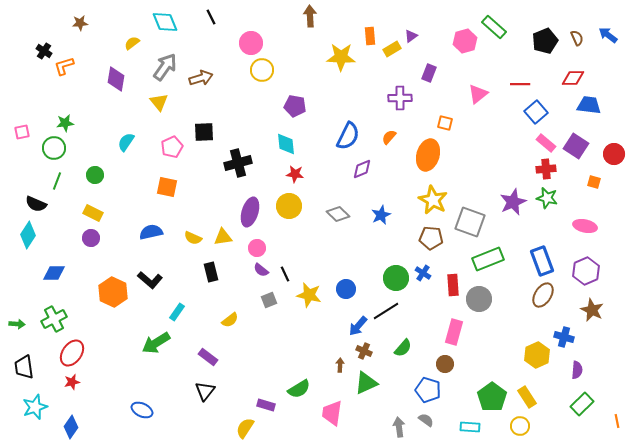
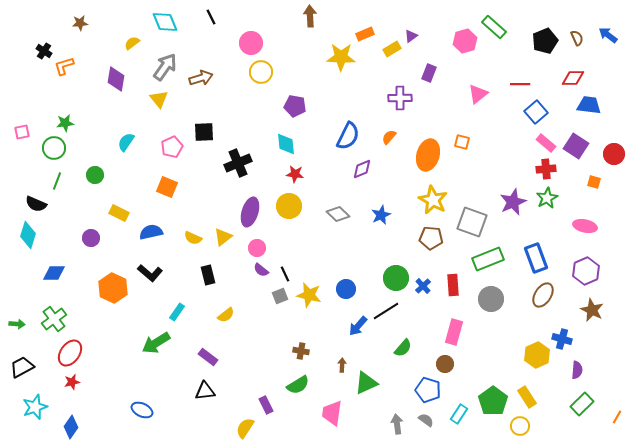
orange rectangle at (370, 36): moved 5 px left, 2 px up; rotated 72 degrees clockwise
yellow circle at (262, 70): moved 1 px left, 2 px down
yellow triangle at (159, 102): moved 3 px up
orange square at (445, 123): moved 17 px right, 19 px down
black cross at (238, 163): rotated 8 degrees counterclockwise
orange square at (167, 187): rotated 10 degrees clockwise
green star at (547, 198): rotated 30 degrees clockwise
yellow rectangle at (93, 213): moved 26 px right
gray square at (470, 222): moved 2 px right
cyan diamond at (28, 235): rotated 16 degrees counterclockwise
yellow triangle at (223, 237): rotated 30 degrees counterclockwise
blue rectangle at (542, 261): moved 6 px left, 3 px up
black rectangle at (211, 272): moved 3 px left, 3 px down
blue cross at (423, 273): moved 13 px down; rotated 14 degrees clockwise
black L-shape at (150, 280): moved 7 px up
orange hexagon at (113, 292): moved 4 px up
gray circle at (479, 299): moved 12 px right
gray square at (269, 300): moved 11 px right, 4 px up
green cross at (54, 319): rotated 10 degrees counterclockwise
yellow semicircle at (230, 320): moved 4 px left, 5 px up
blue cross at (564, 337): moved 2 px left, 2 px down
brown cross at (364, 351): moved 63 px left; rotated 14 degrees counterclockwise
red ellipse at (72, 353): moved 2 px left
brown arrow at (340, 365): moved 2 px right
black trapezoid at (24, 367): moved 2 px left; rotated 70 degrees clockwise
green semicircle at (299, 389): moved 1 px left, 4 px up
black triangle at (205, 391): rotated 45 degrees clockwise
green pentagon at (492, 397): moved 1 px right, 4 px down
purple rectangle at (266, 405): rotated 48 degrees clockwise
orange line at (617, 421): moved 4 px up; rotated 40 degrees clockwise
gray arrow at (399, 427): moved 2 px left, 3 px up
cyan rectangle at (470, 427): moved 11 px left, 13 px up; rotated 60 degrees counterclockwise
